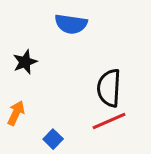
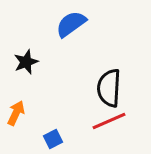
blue semicircle: rotated 136 degrees clockwise
black star: moved 1 px right
blue square: rotated 18 degrees clockwise
